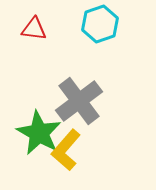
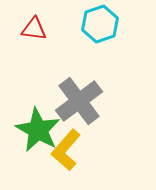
green star: moved 1 px left, 3 px up
